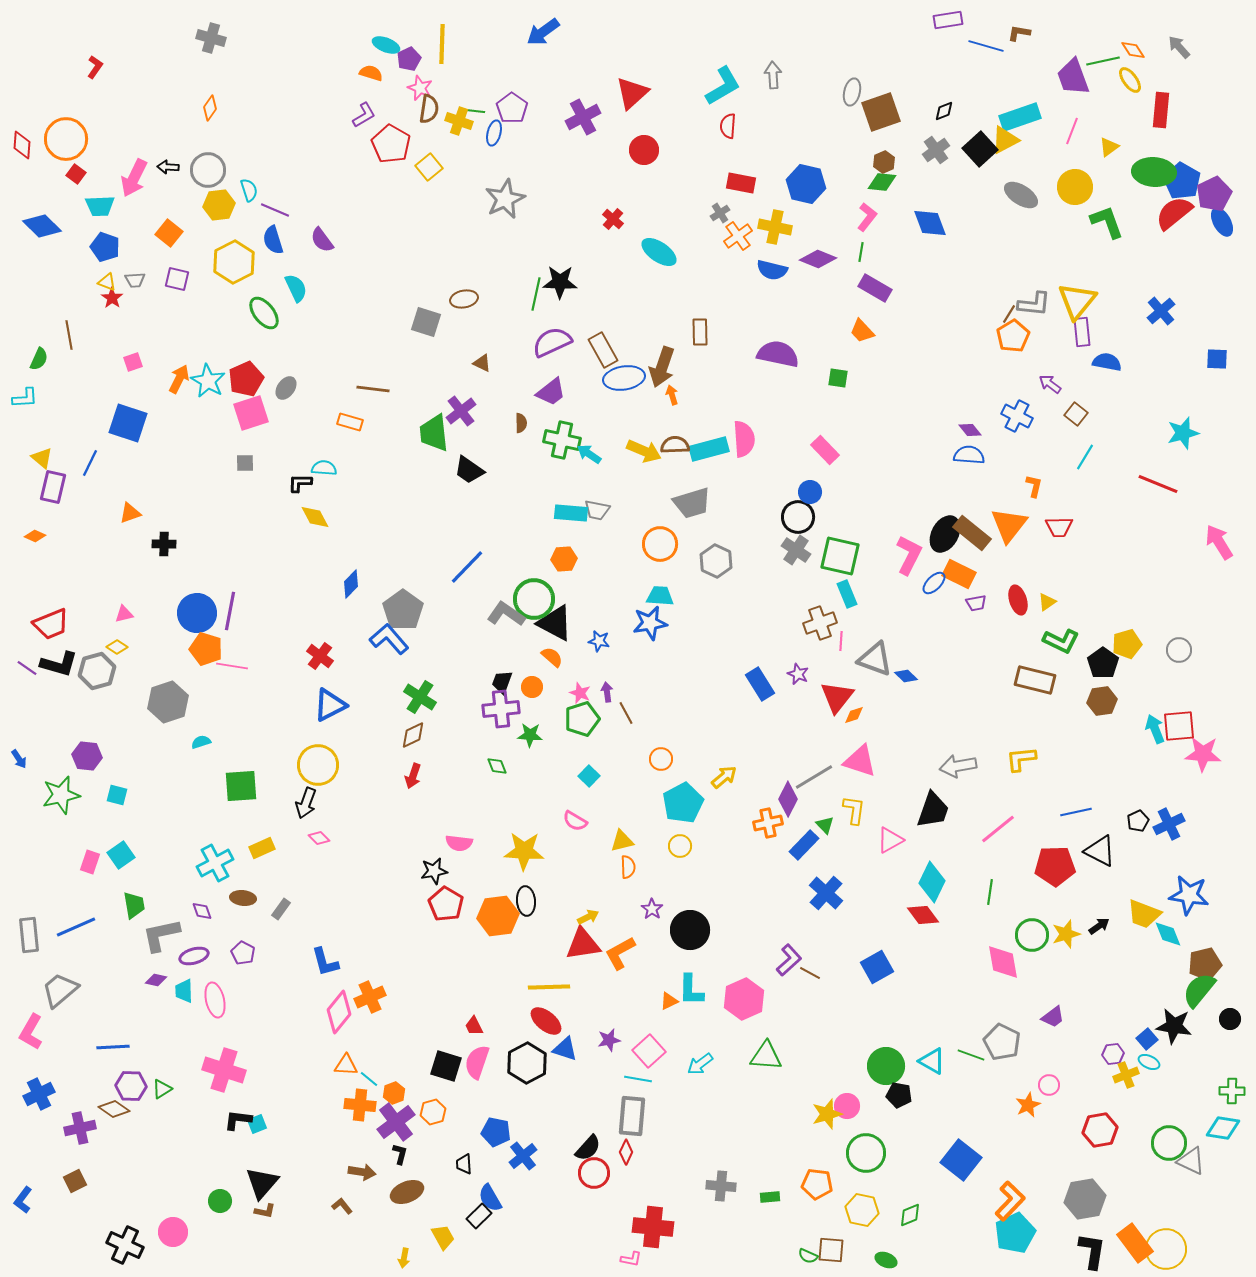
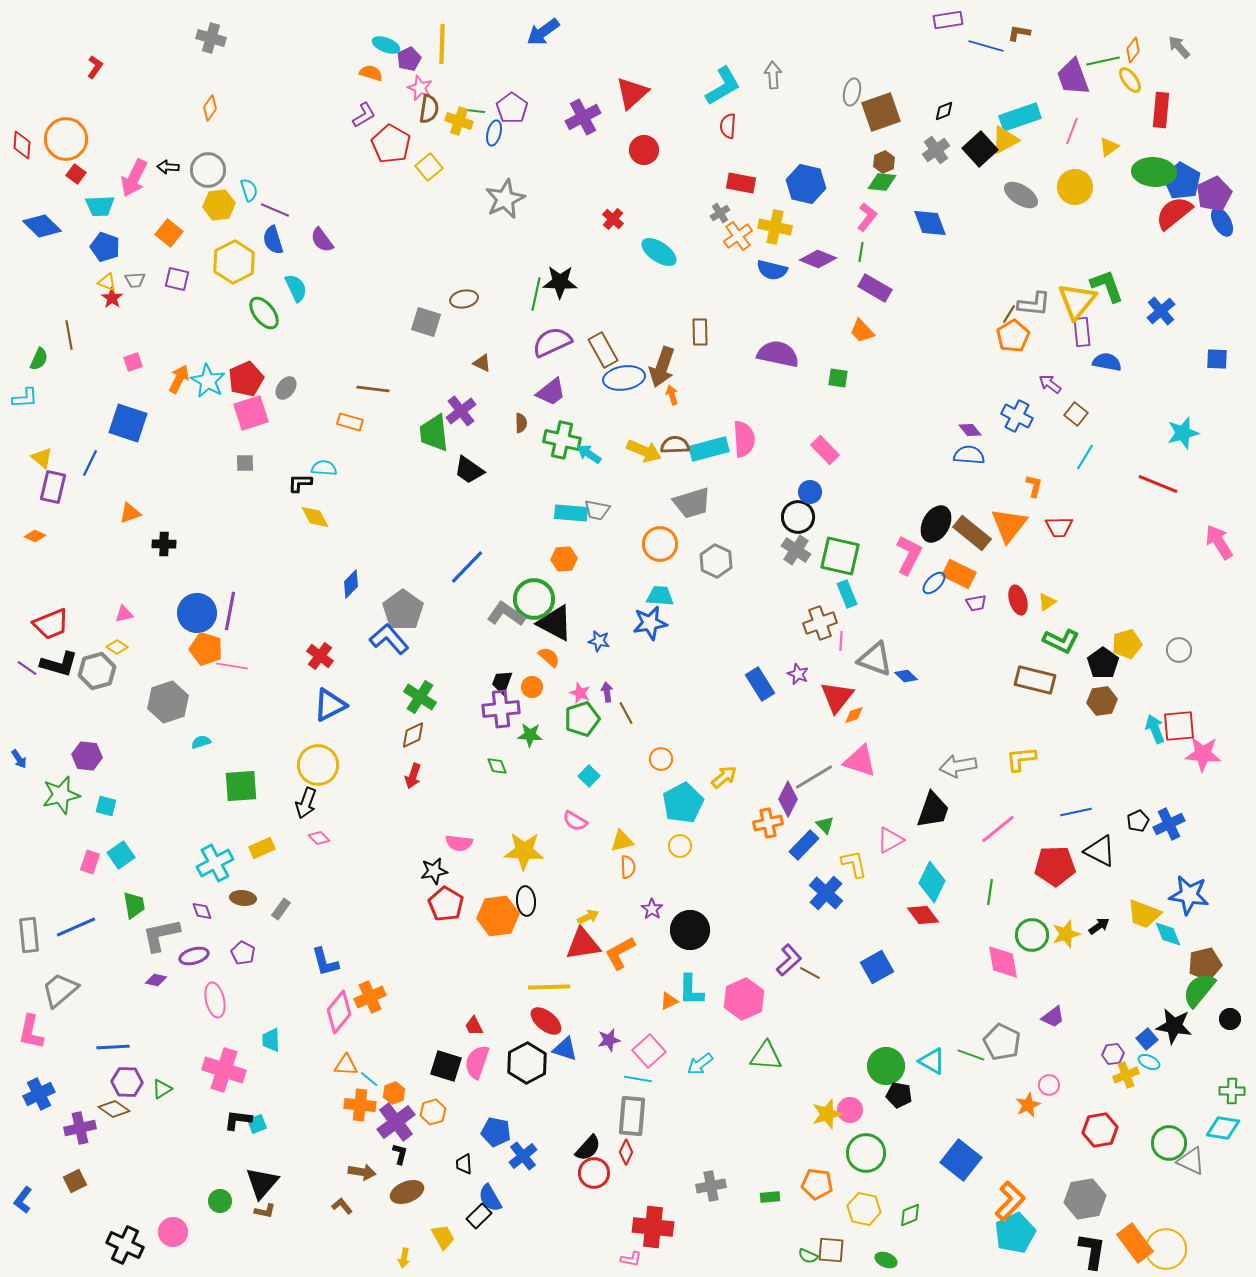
orange diamond at (1133, 50): rotated 70 degrees clockwise
green L-shape at (1107, 222): moved 64 px down
black ellipse at (945, 534): moved 9 px left, 10 px up
orange semicircle at (552, 657): moved 3 px left
cyan square at (117, 795): moved 11 px left, 11 px down
yellow L-shape at (854, 810): moved 54 px down; rotated 20 degrees counterclockwise
cyan trapezoid at (184, 991): moved 87 px right, 49 px down
pink L-shape at (31, 1032): rotated 18 degrees counterclockwise
purple hexagon at (131, 1086): moved 4 px left, 4 px up
pink circle at (847, 1106): moved 3 px right, 4 px down
gray cross at (721, 1186): moved 10 px left; rotated 16 degrees counterclockwise
yellow hexagon at (862, 1210): moved 2 px right, 1 px up
